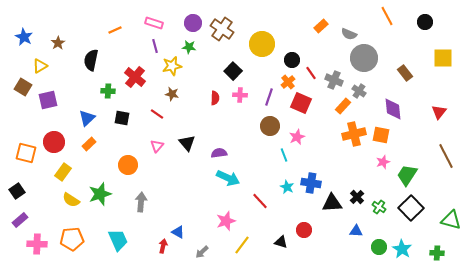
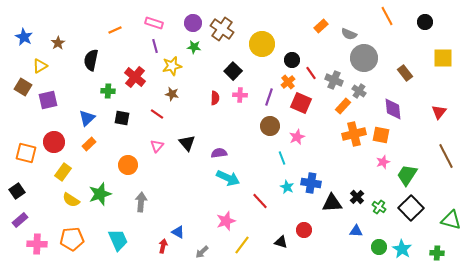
green star at (189, 47): moved 5 px right
cyan line at (284, 155): moved 2 px left, 3 px down
